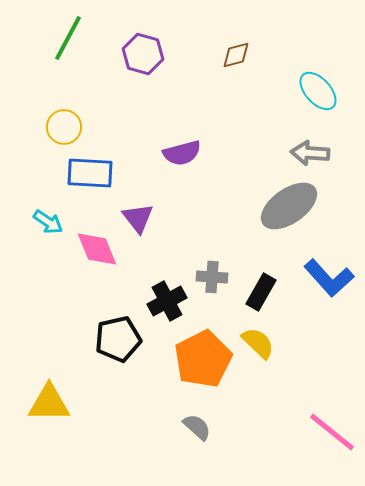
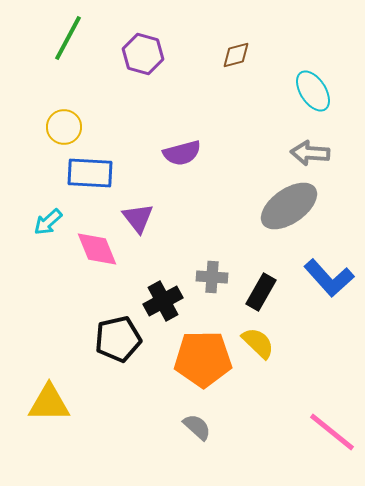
cyan ellipse: moved 5 px left; rotated 9 degrees clockwise
cyan arrow: rotated 104 degrees clockwise
black cross: moved 4 px left
orange pentagon: rotated 26 degrees clockwise
